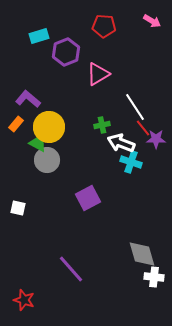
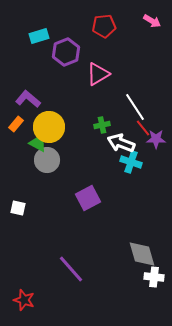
red pentagon: rotated 10 degrees counterclockwise
